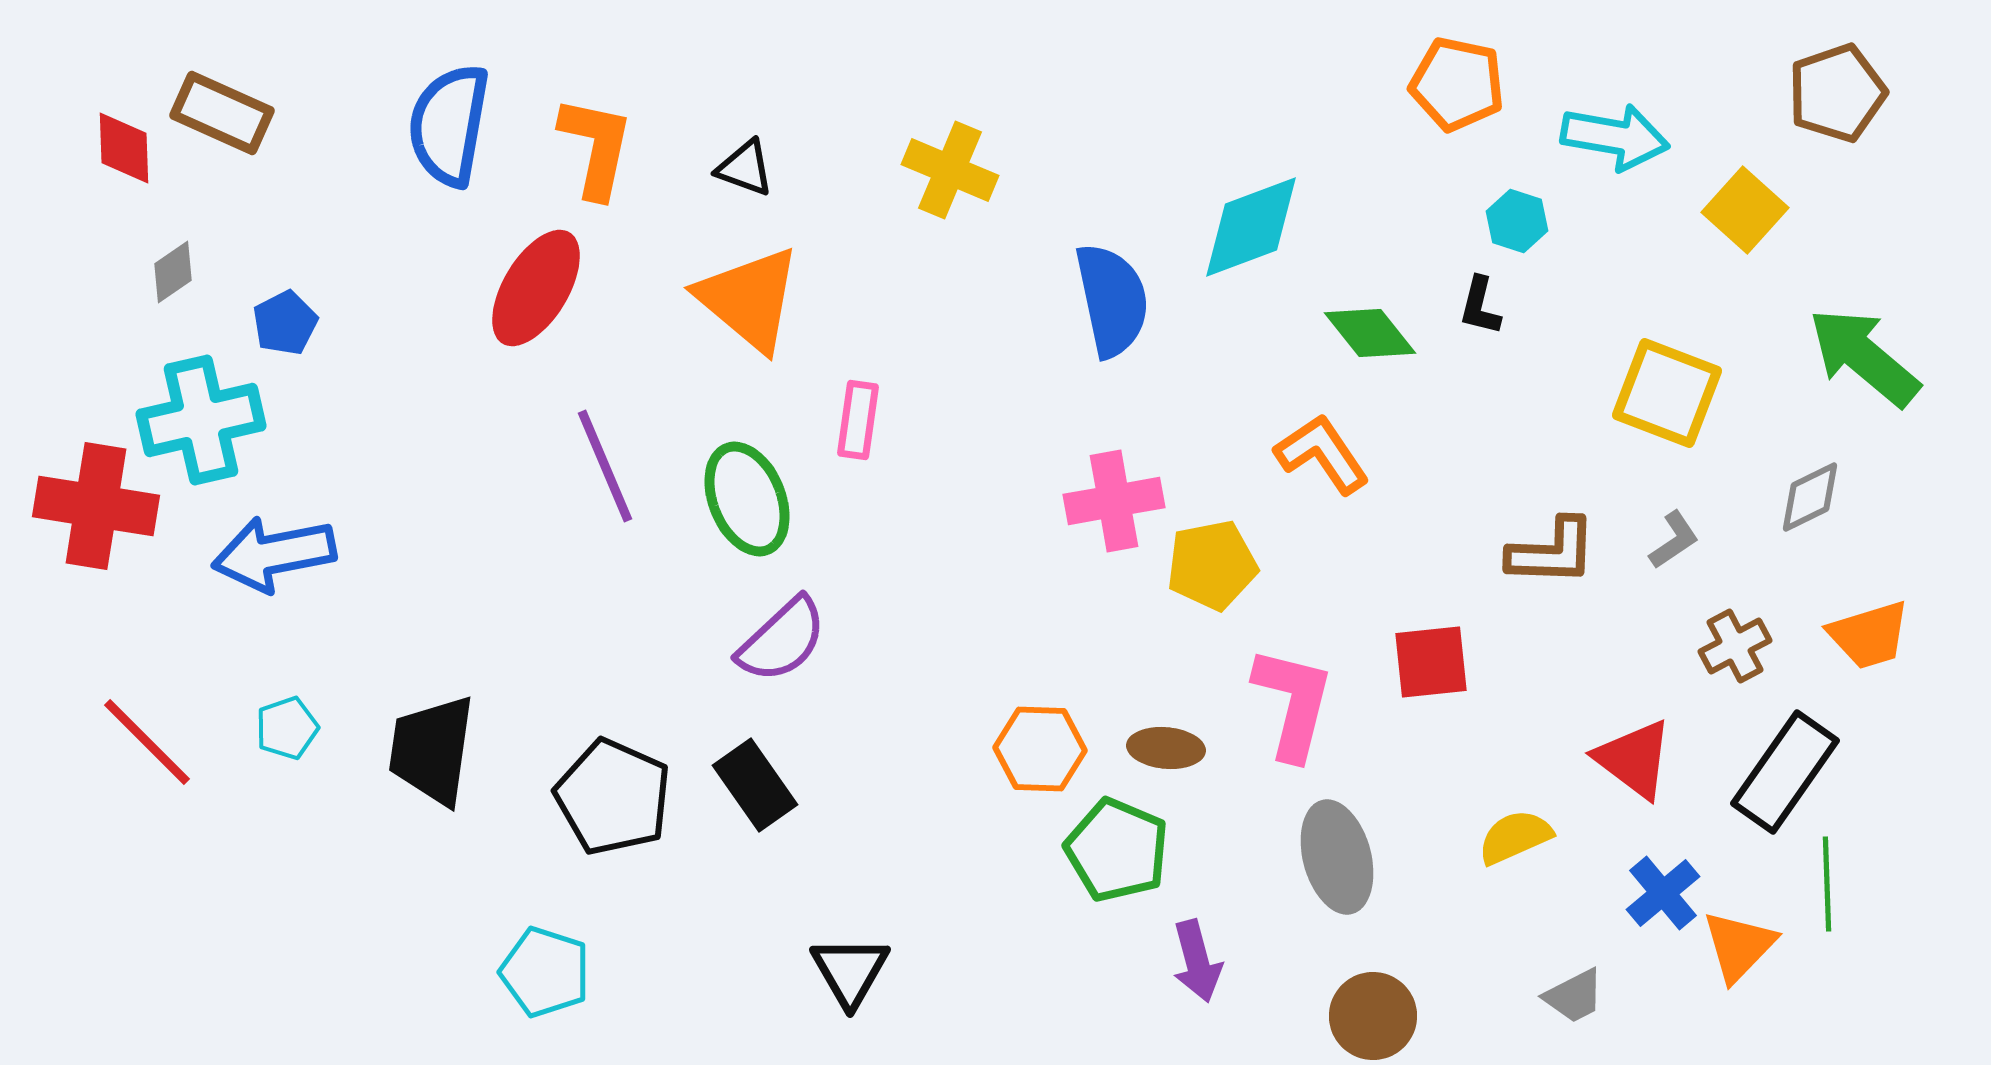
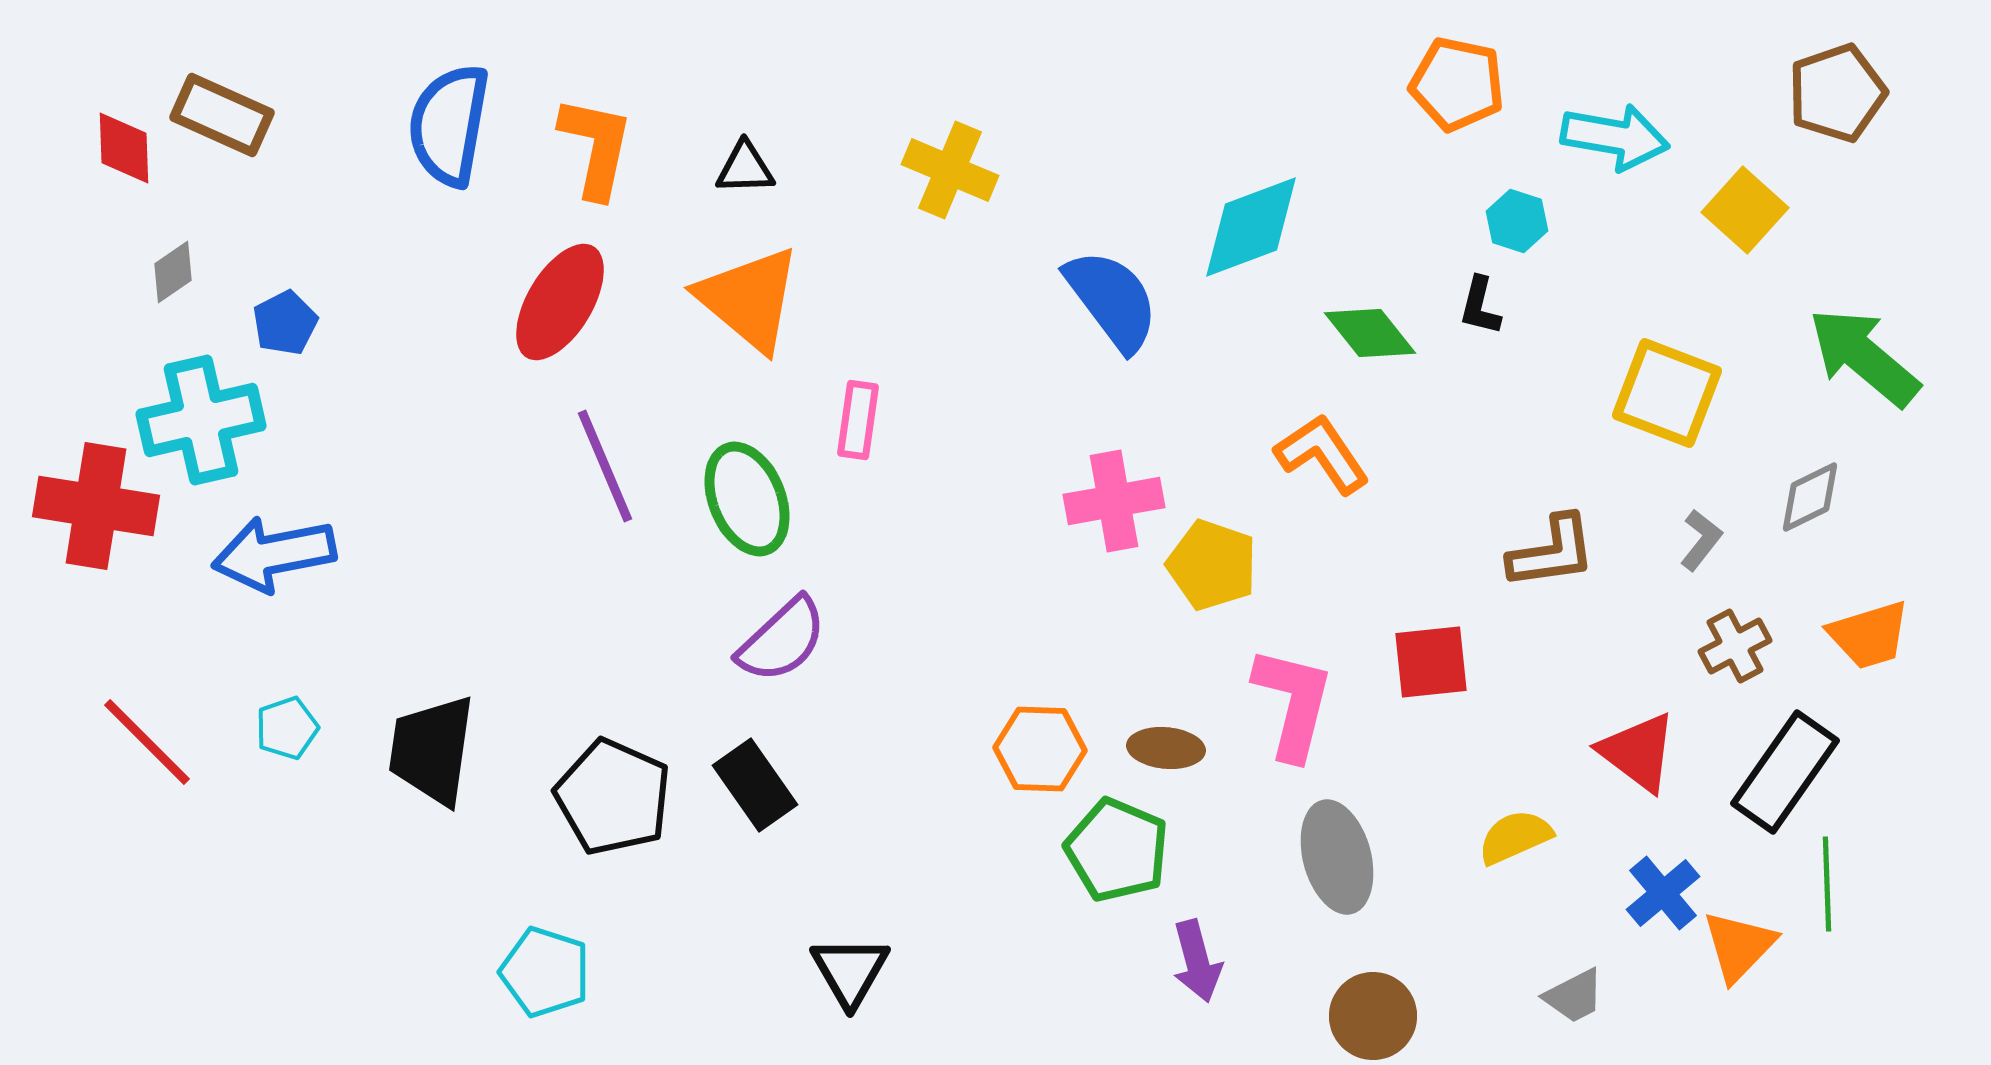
brown rectangle at (222, 113): moved 2 px down
black triangle at (745, 168): rotated 22 degrees counterclockwise
red ellipse at (536, 288): moved 24 px right, 14 px down
blue semicircle at (1112, 300): rotated 25 degrees counterclockwise
gray L-shape at (1674, 540): moved 27 px right; rotated 18 degrees counterclockwise
brown L-shape at (1552, 552): rotated 10 degrees counterclockwise
yellow pentagon at (1212, 565): rotated 30 degrees clockwise
red triangle at (1634, 759): moved 4 px right, 7 px up
